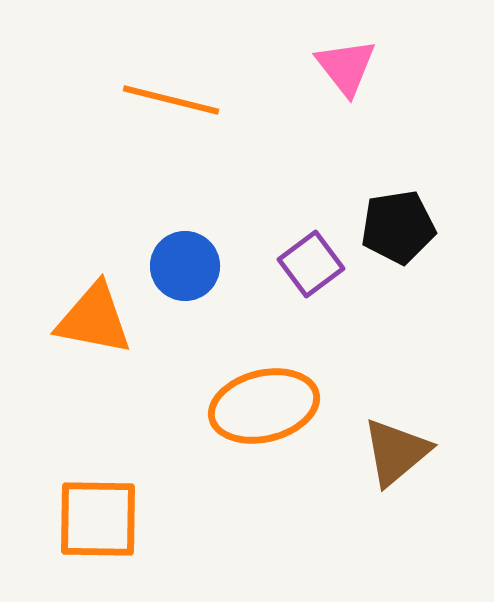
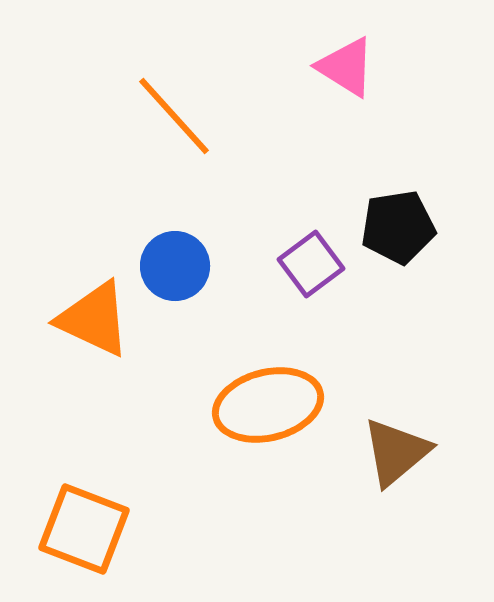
pink triangle: rotated 20 degrees counterclockwise
orange line: moved 3 px right, 16 px down; rotated 34 degrees clockwise
blue circle: moved 10 px left
orange triangle: rotated 14 degrees clockwise
orange ellipse: moved 4 px right, 1 px up
orange square: moved 14 px left, 10 px down; rotated 20 degrees clockwise
